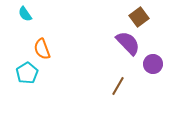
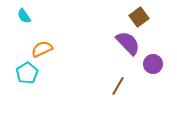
cyan semicircle: moved 1 px left, 2 px down
orange semicircle: rotated 85 degrees clockwise
